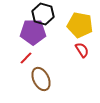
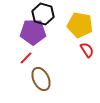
red semicircle: moved 5 px right
